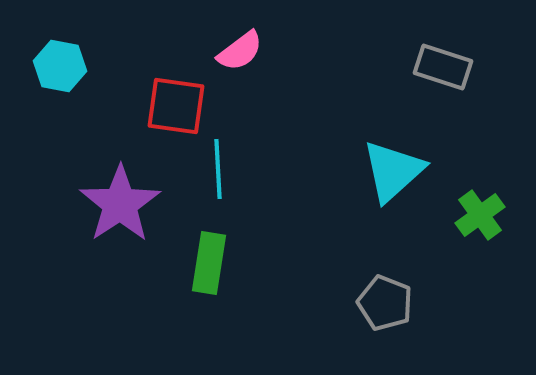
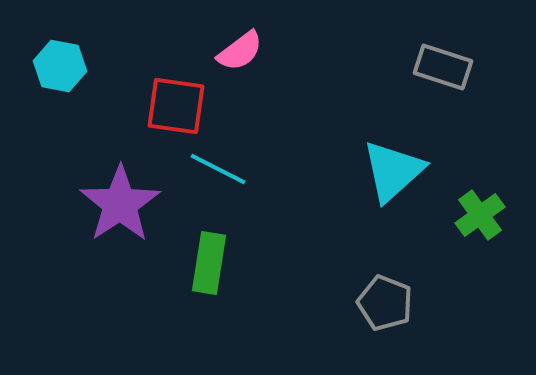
cyan line: rotated 60 degrees counterclockwise
